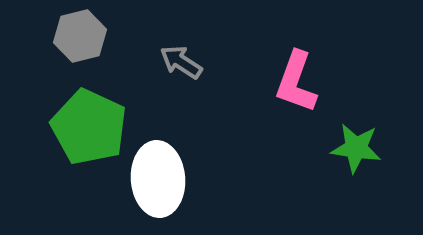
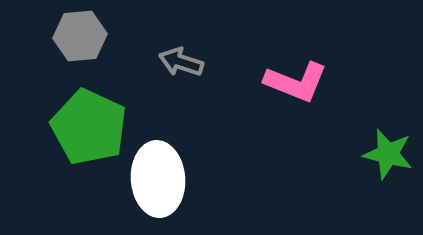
gray hexagon: rotated 9 degrees clockwise
gray arrow: rotated 15 degrees counterclockwise
pink L-shape: rotated 88 degrees counterclockwise
green star: moved 32 px right, 6 px down; rotated 6 degrees clockwise
